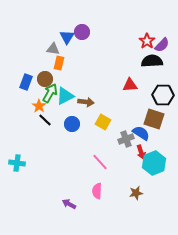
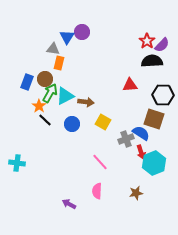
blue rectangle: moved 1 px right
